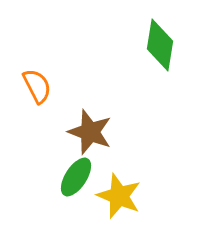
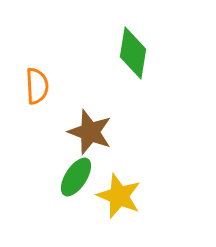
green diamond: moved 27 px left, 8 px down
orange semicircle: rotated 24 degrees clockwise
